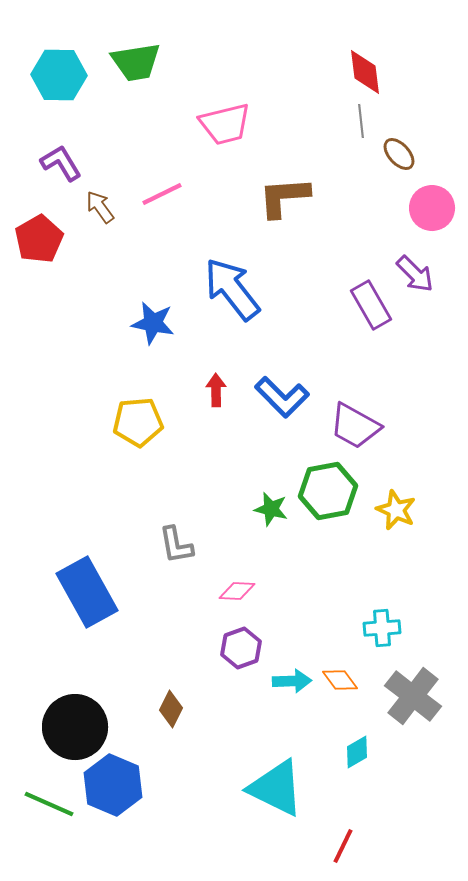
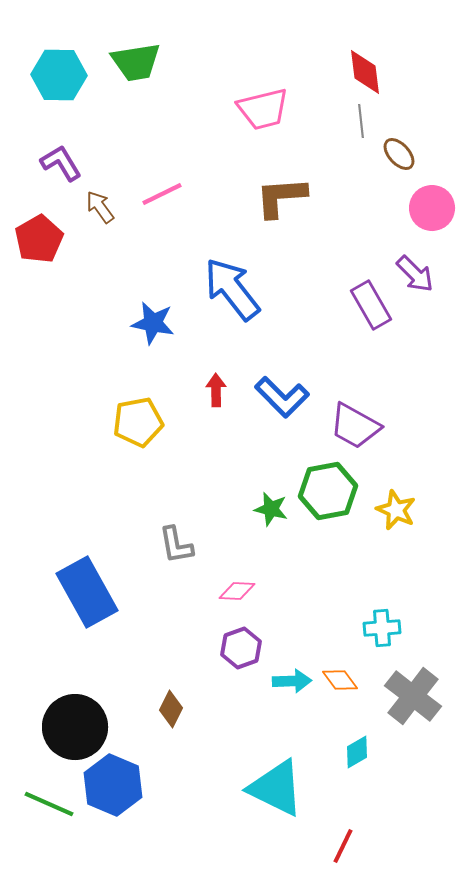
pink trapezoid: moved 38 px right, 15 px up
brown L-shape: moved 3 px left
yellow pentagon: rotated 6 degrees counterclockwise
